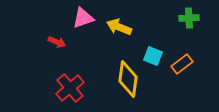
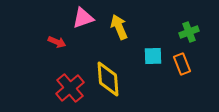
green cross: moved 14 px down; rotated 18 degrees counterclockwise
yellow arrow: rotated 45 degrees clockwise
cyan square: rotated 24 degrees counterclockwise
orange rectangle: rotated 75 degrees counterclockwise
yellow diamond: moved 20 px left; rotated 12 degrees counterclockwise
